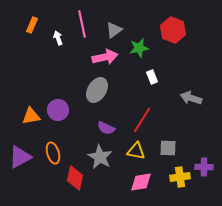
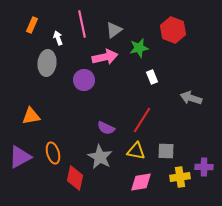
gray ellipse: moved 50 px left, 27 px up; rotated 25 degrees counterclockwise
purple circle: moved 26 px right, 30 px up
gray square: moved 2 px left, 3 px down
